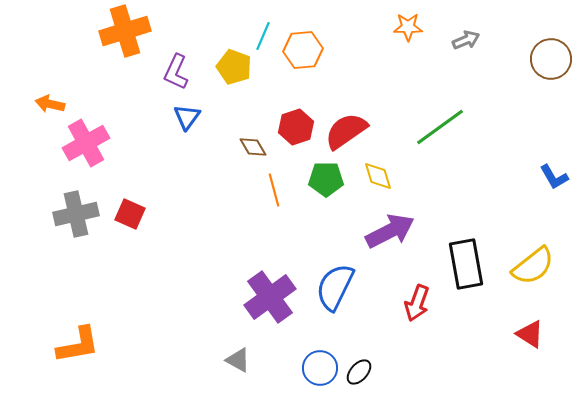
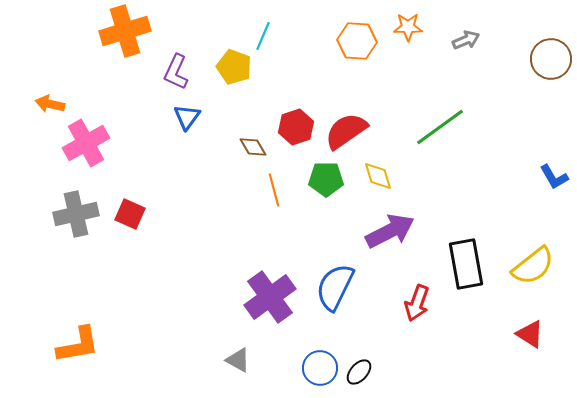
orange hexagon: moved 54 px right, 9 px up; rotated 9 degrees clockwise
